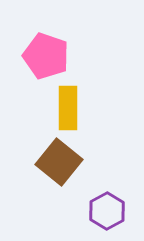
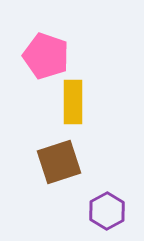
yellow rectangle: moved 5 px right, 6 px up
brown square: rotated 33 degrees clockwise
